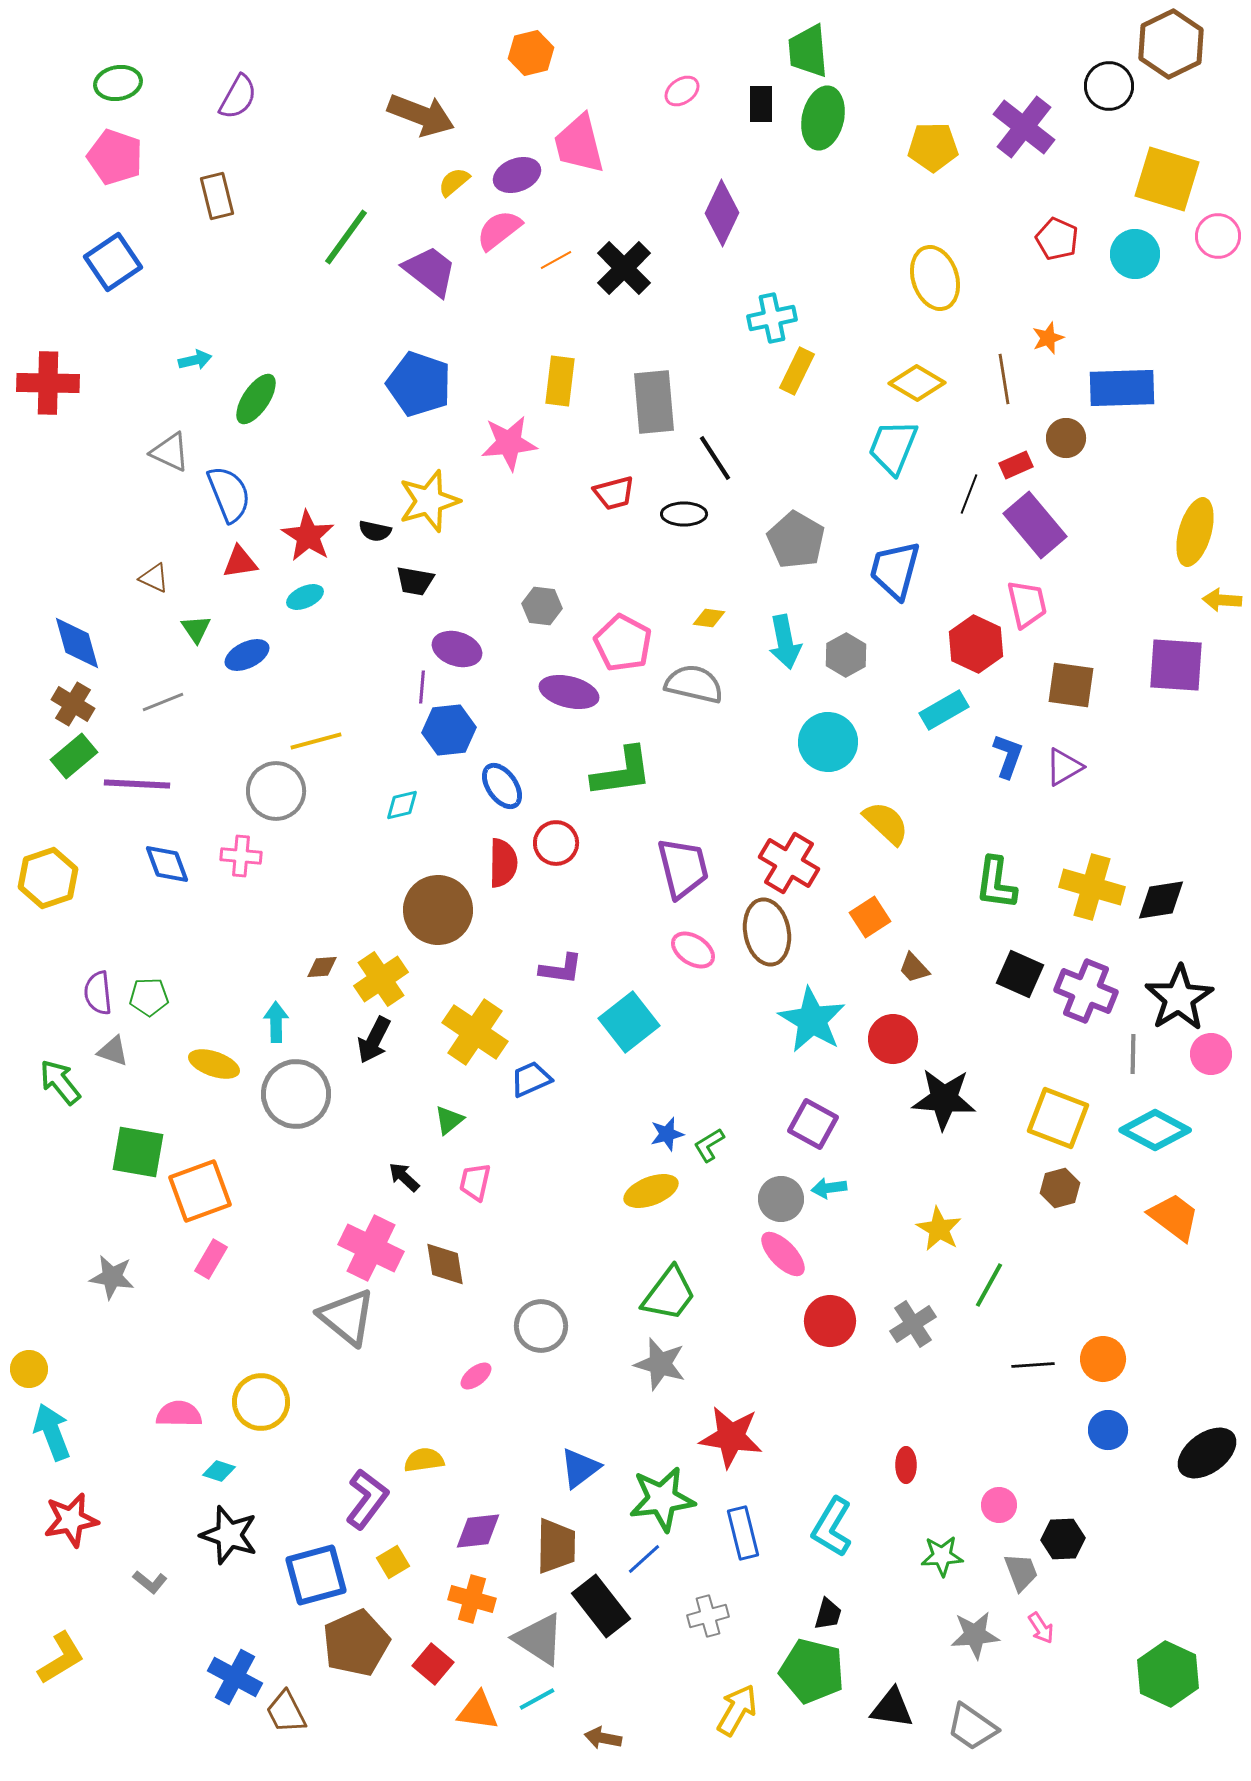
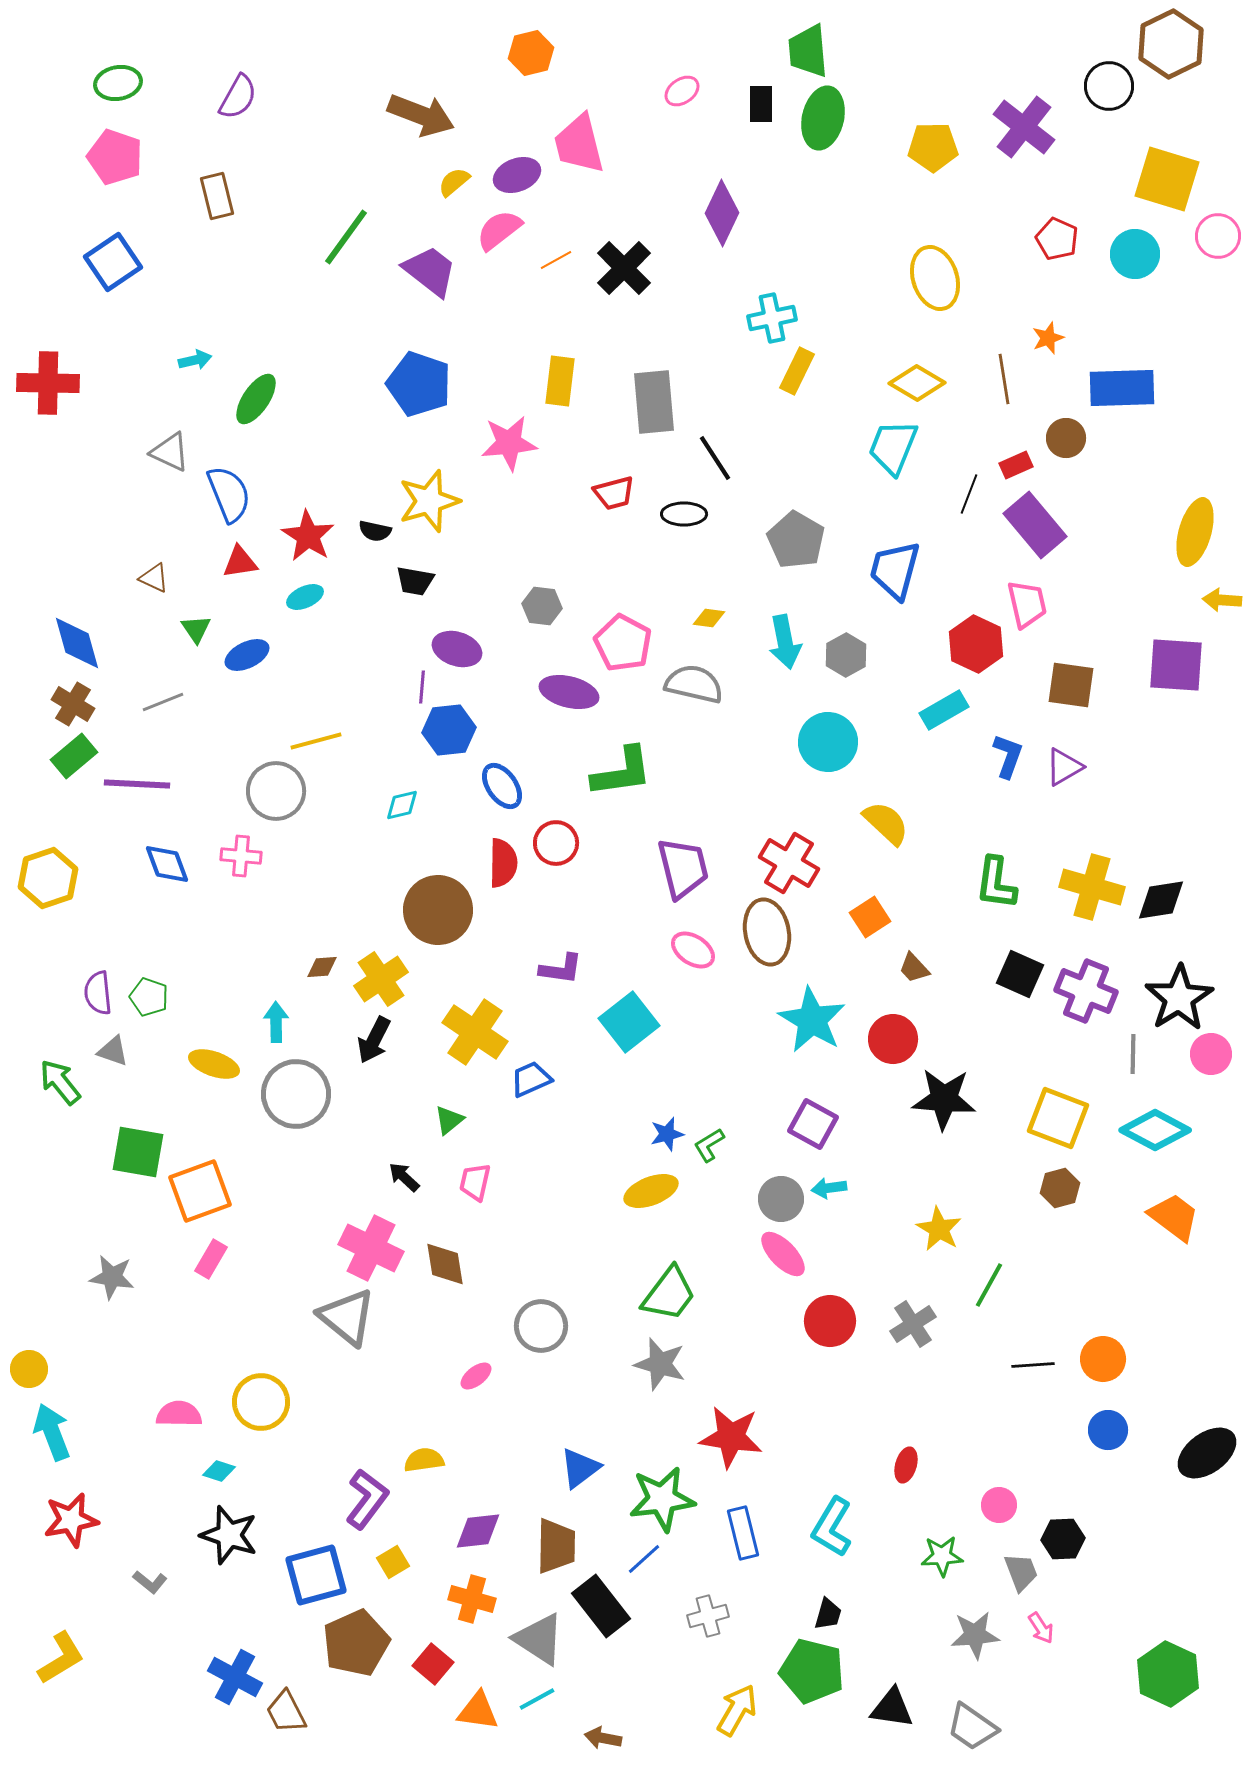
green pentagon at (149, 997): rotated 21 degrees clockwise
red ellipse at (906, 1465): rotated 16 degrees clockwise
